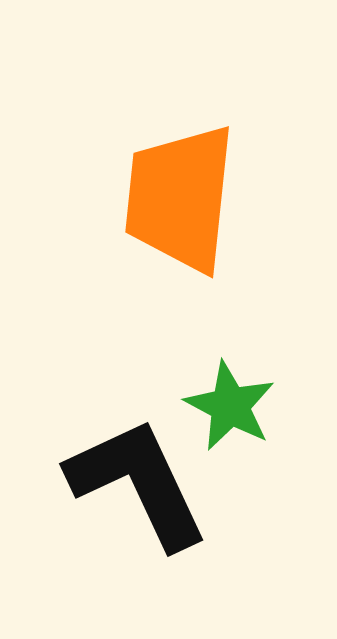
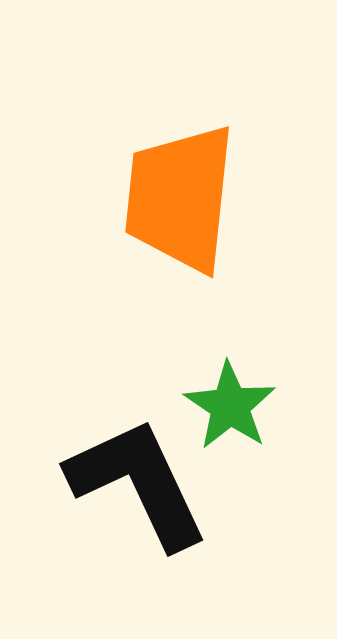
green star: rotated 6 degrees clockwise
